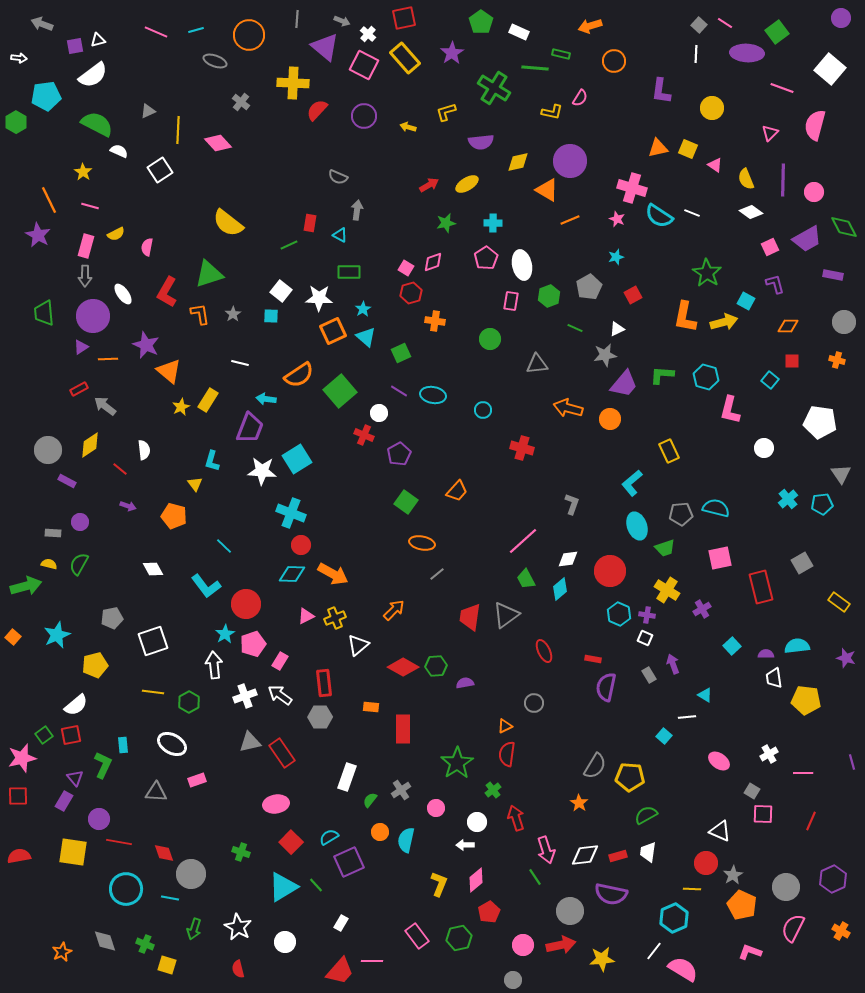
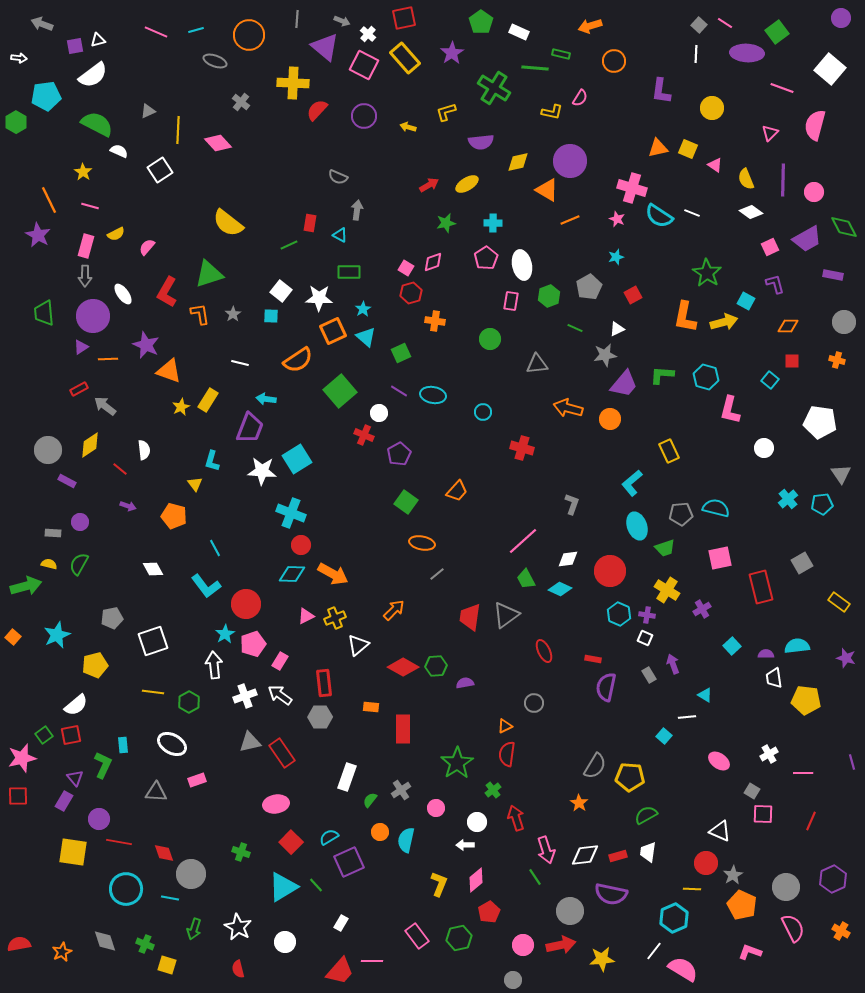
pink semicircle at (147, 247): rotated 30 degrees clockwise
orange triangle at (169, 371): rotated 20 degrees counterclockwise
orange semicircle at (299, 375): moved 1 px left, 15 px up
cyan circle at (483, 410): moved 2 px down
cyan line at (224, 546): moved 9 px left, 2 px down; rotated 18 degrees clockwise
cyan diamond at (560, 589): rotated 65 degrees clockwise
red semicircle at (19, 856): moved 88 px down
pink semicircle at (793, 928): rotated 128 degrees clockwise
